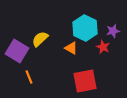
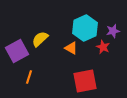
cyan hexagon: rotated 10 degrees clockwise
purple square: rotated 30 degrees clockwise
orange line: rotated 40 degrees clockwise
